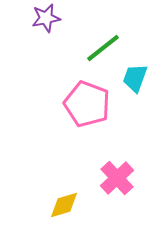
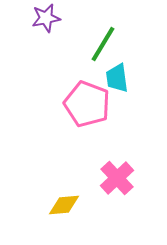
green line: moved 4 px up; rotated 21 degrees counterclockwise
cyan trapezoid: moved 18 px left; rotated 28 degrees counterclockwise
yellow diamond: rotated 12 degrees clockwise
